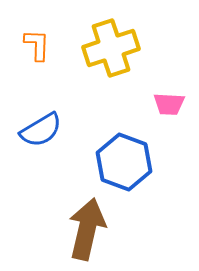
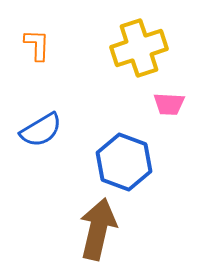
yellow cross: moved 28 px right
brown arrow: moved 11 px right
